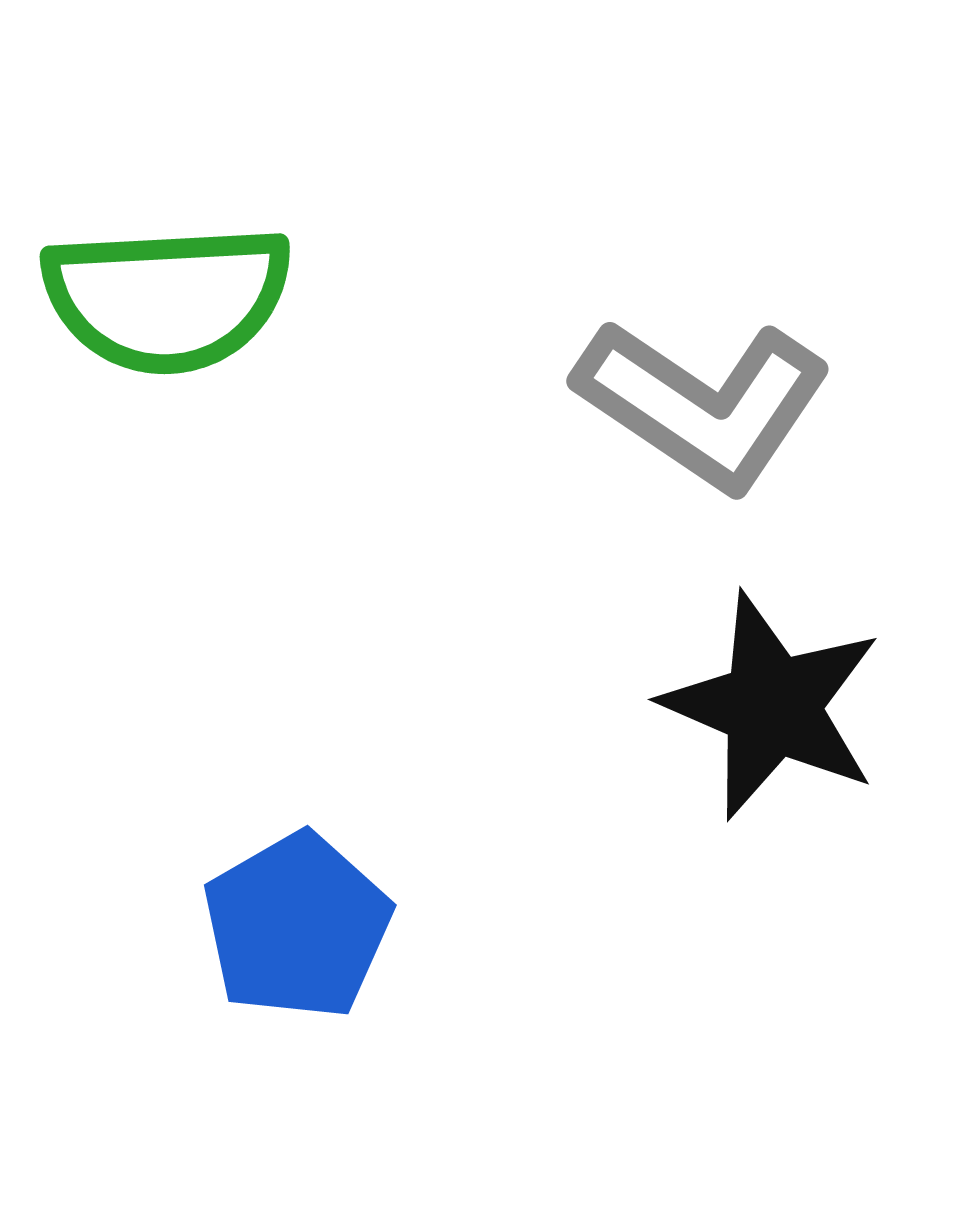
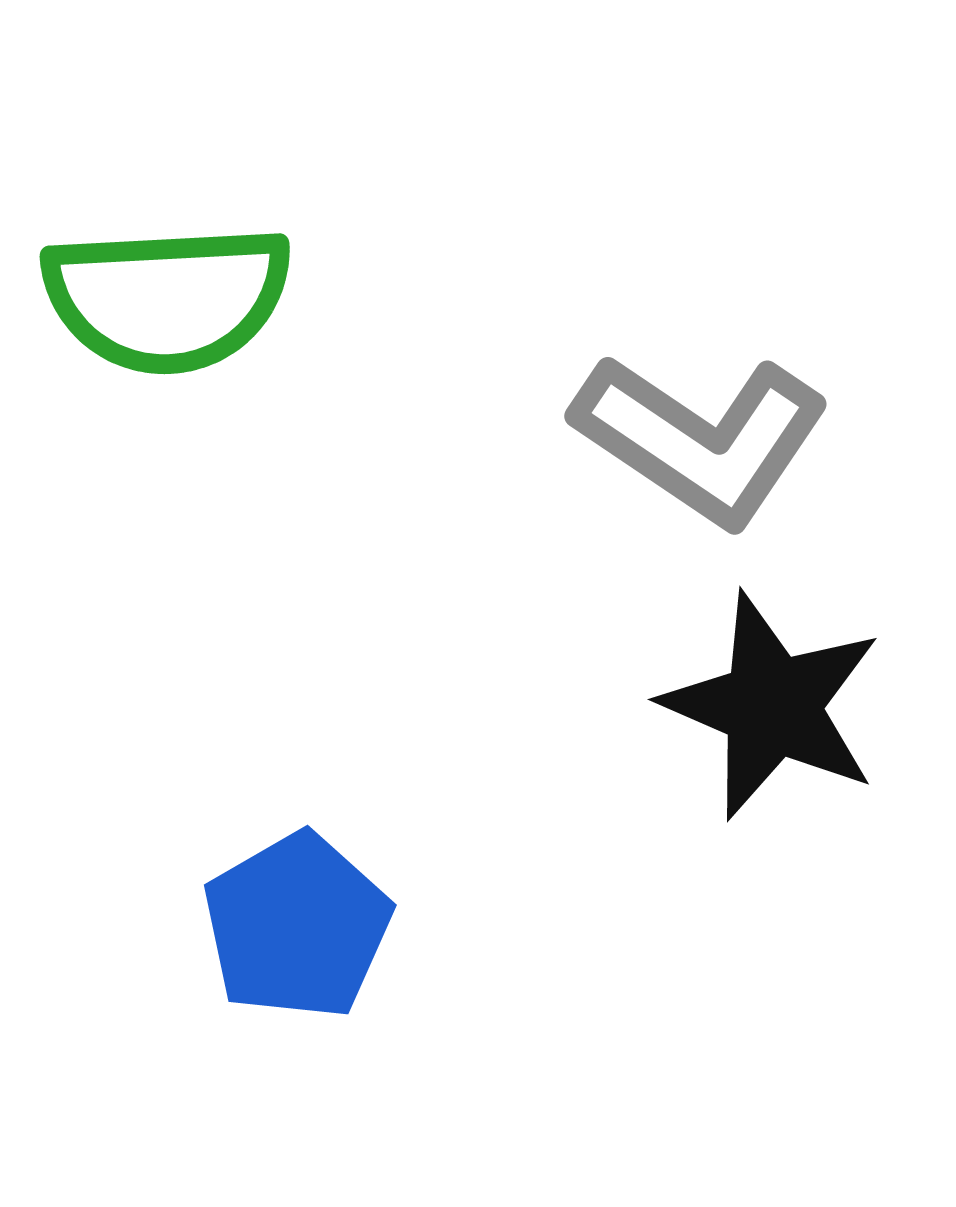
gray L-shape: moved 2 px left, 35 px down
